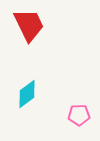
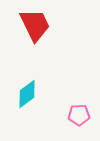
red trapezoid: moved 6 px right
